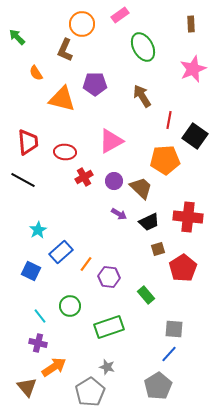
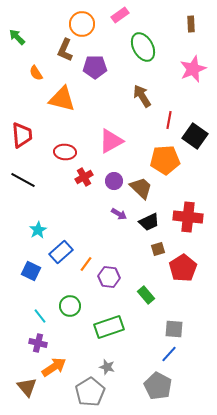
purple pentagon at (95, 84): moved 17 px up
red trapezoid at (28, 142): moved 6 px left, 7 px up
gray pentagon at (158, 386): rotated 12 degrees counterclockwise
